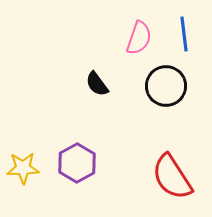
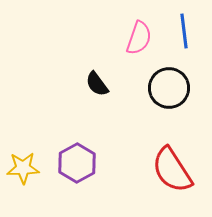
blue line: moved 3 px up
black circle: moved 3 px right, 2 px down
red semicircle: moved 7 px up
